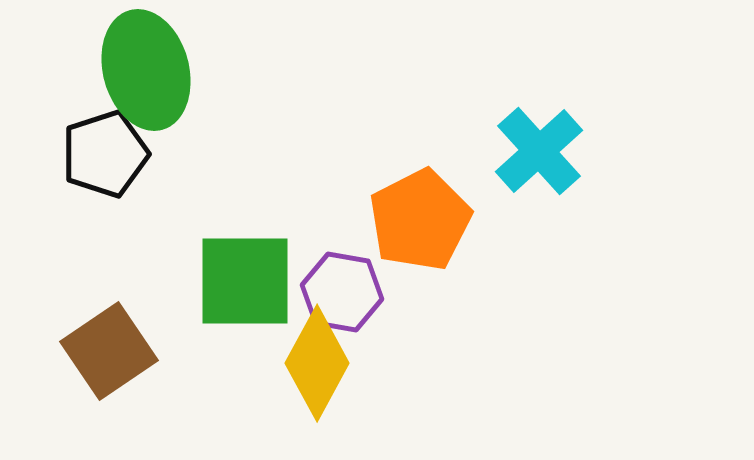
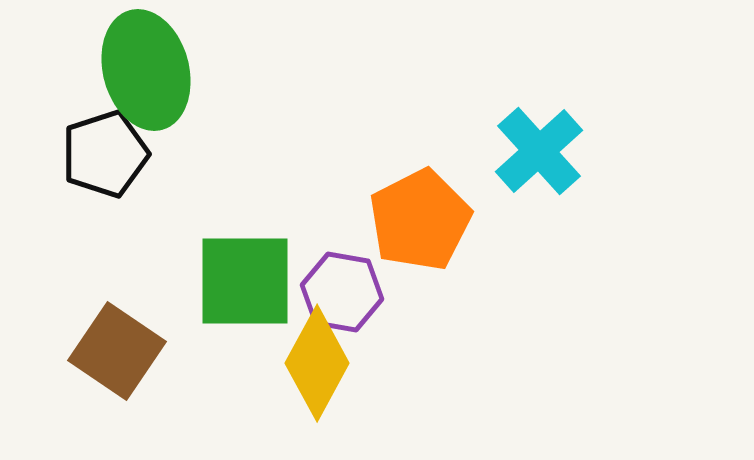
brown square: moved 8 px right; rotated 22 degrees counterclockwise
